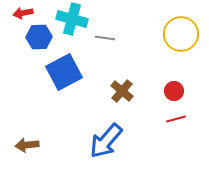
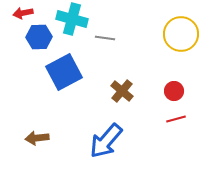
brown arrow: moved 10 px right, 7 px up
